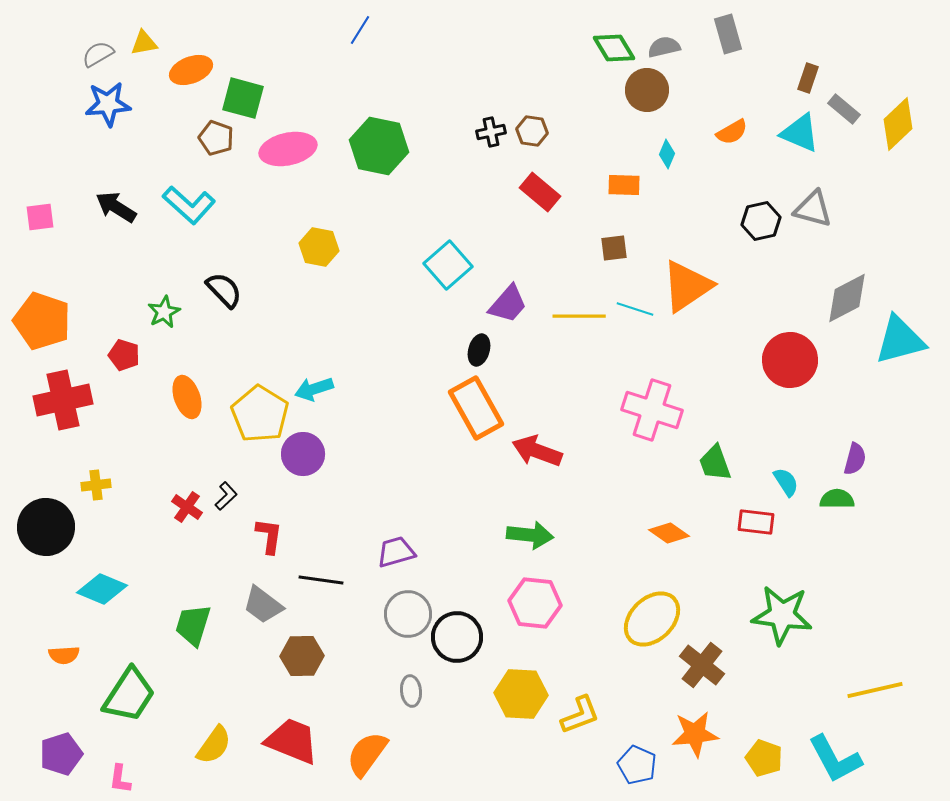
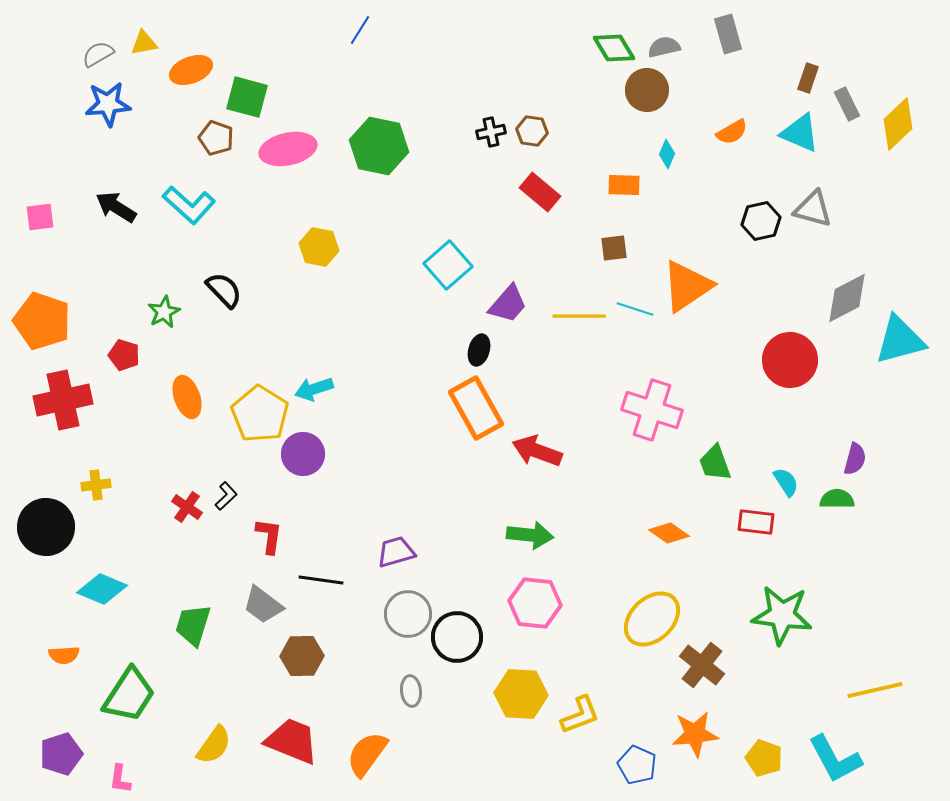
green square at (243, 98): moved 4 px right, 1 px up
gray rectangle at (844, 109): moved 3 px right, 5 px up; rotated 24 degrees clockwise
